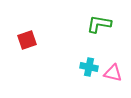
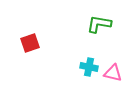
red square: moved 3 px right, 3 px down
